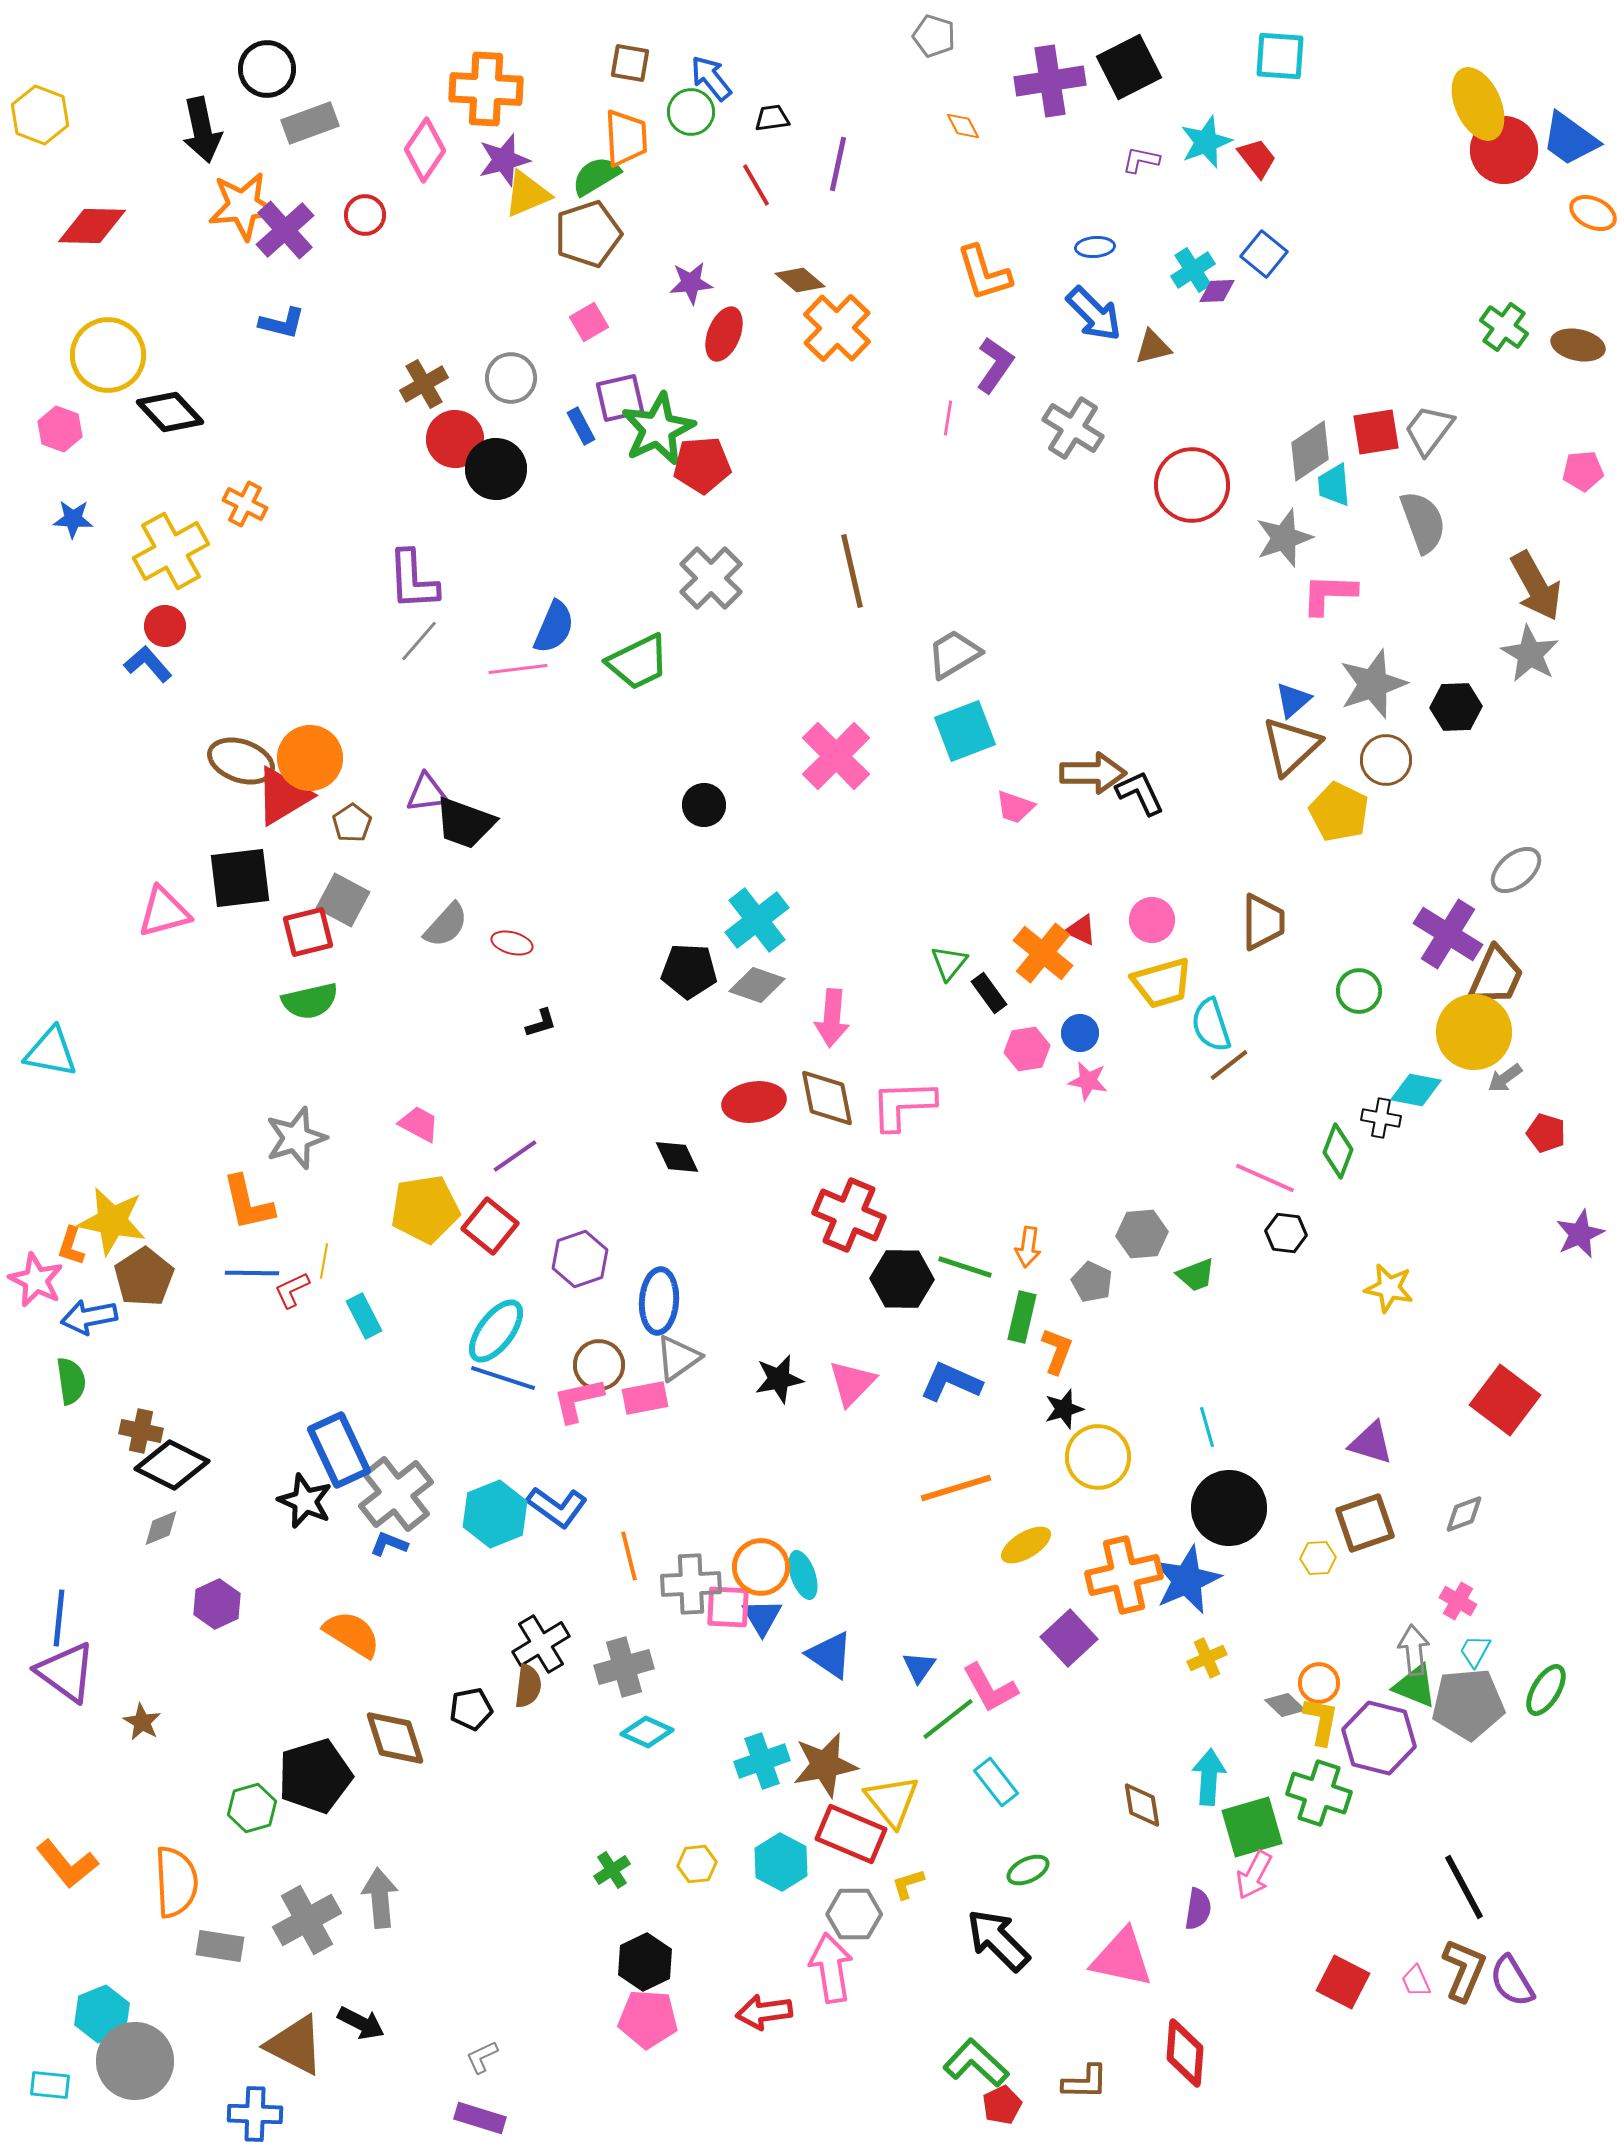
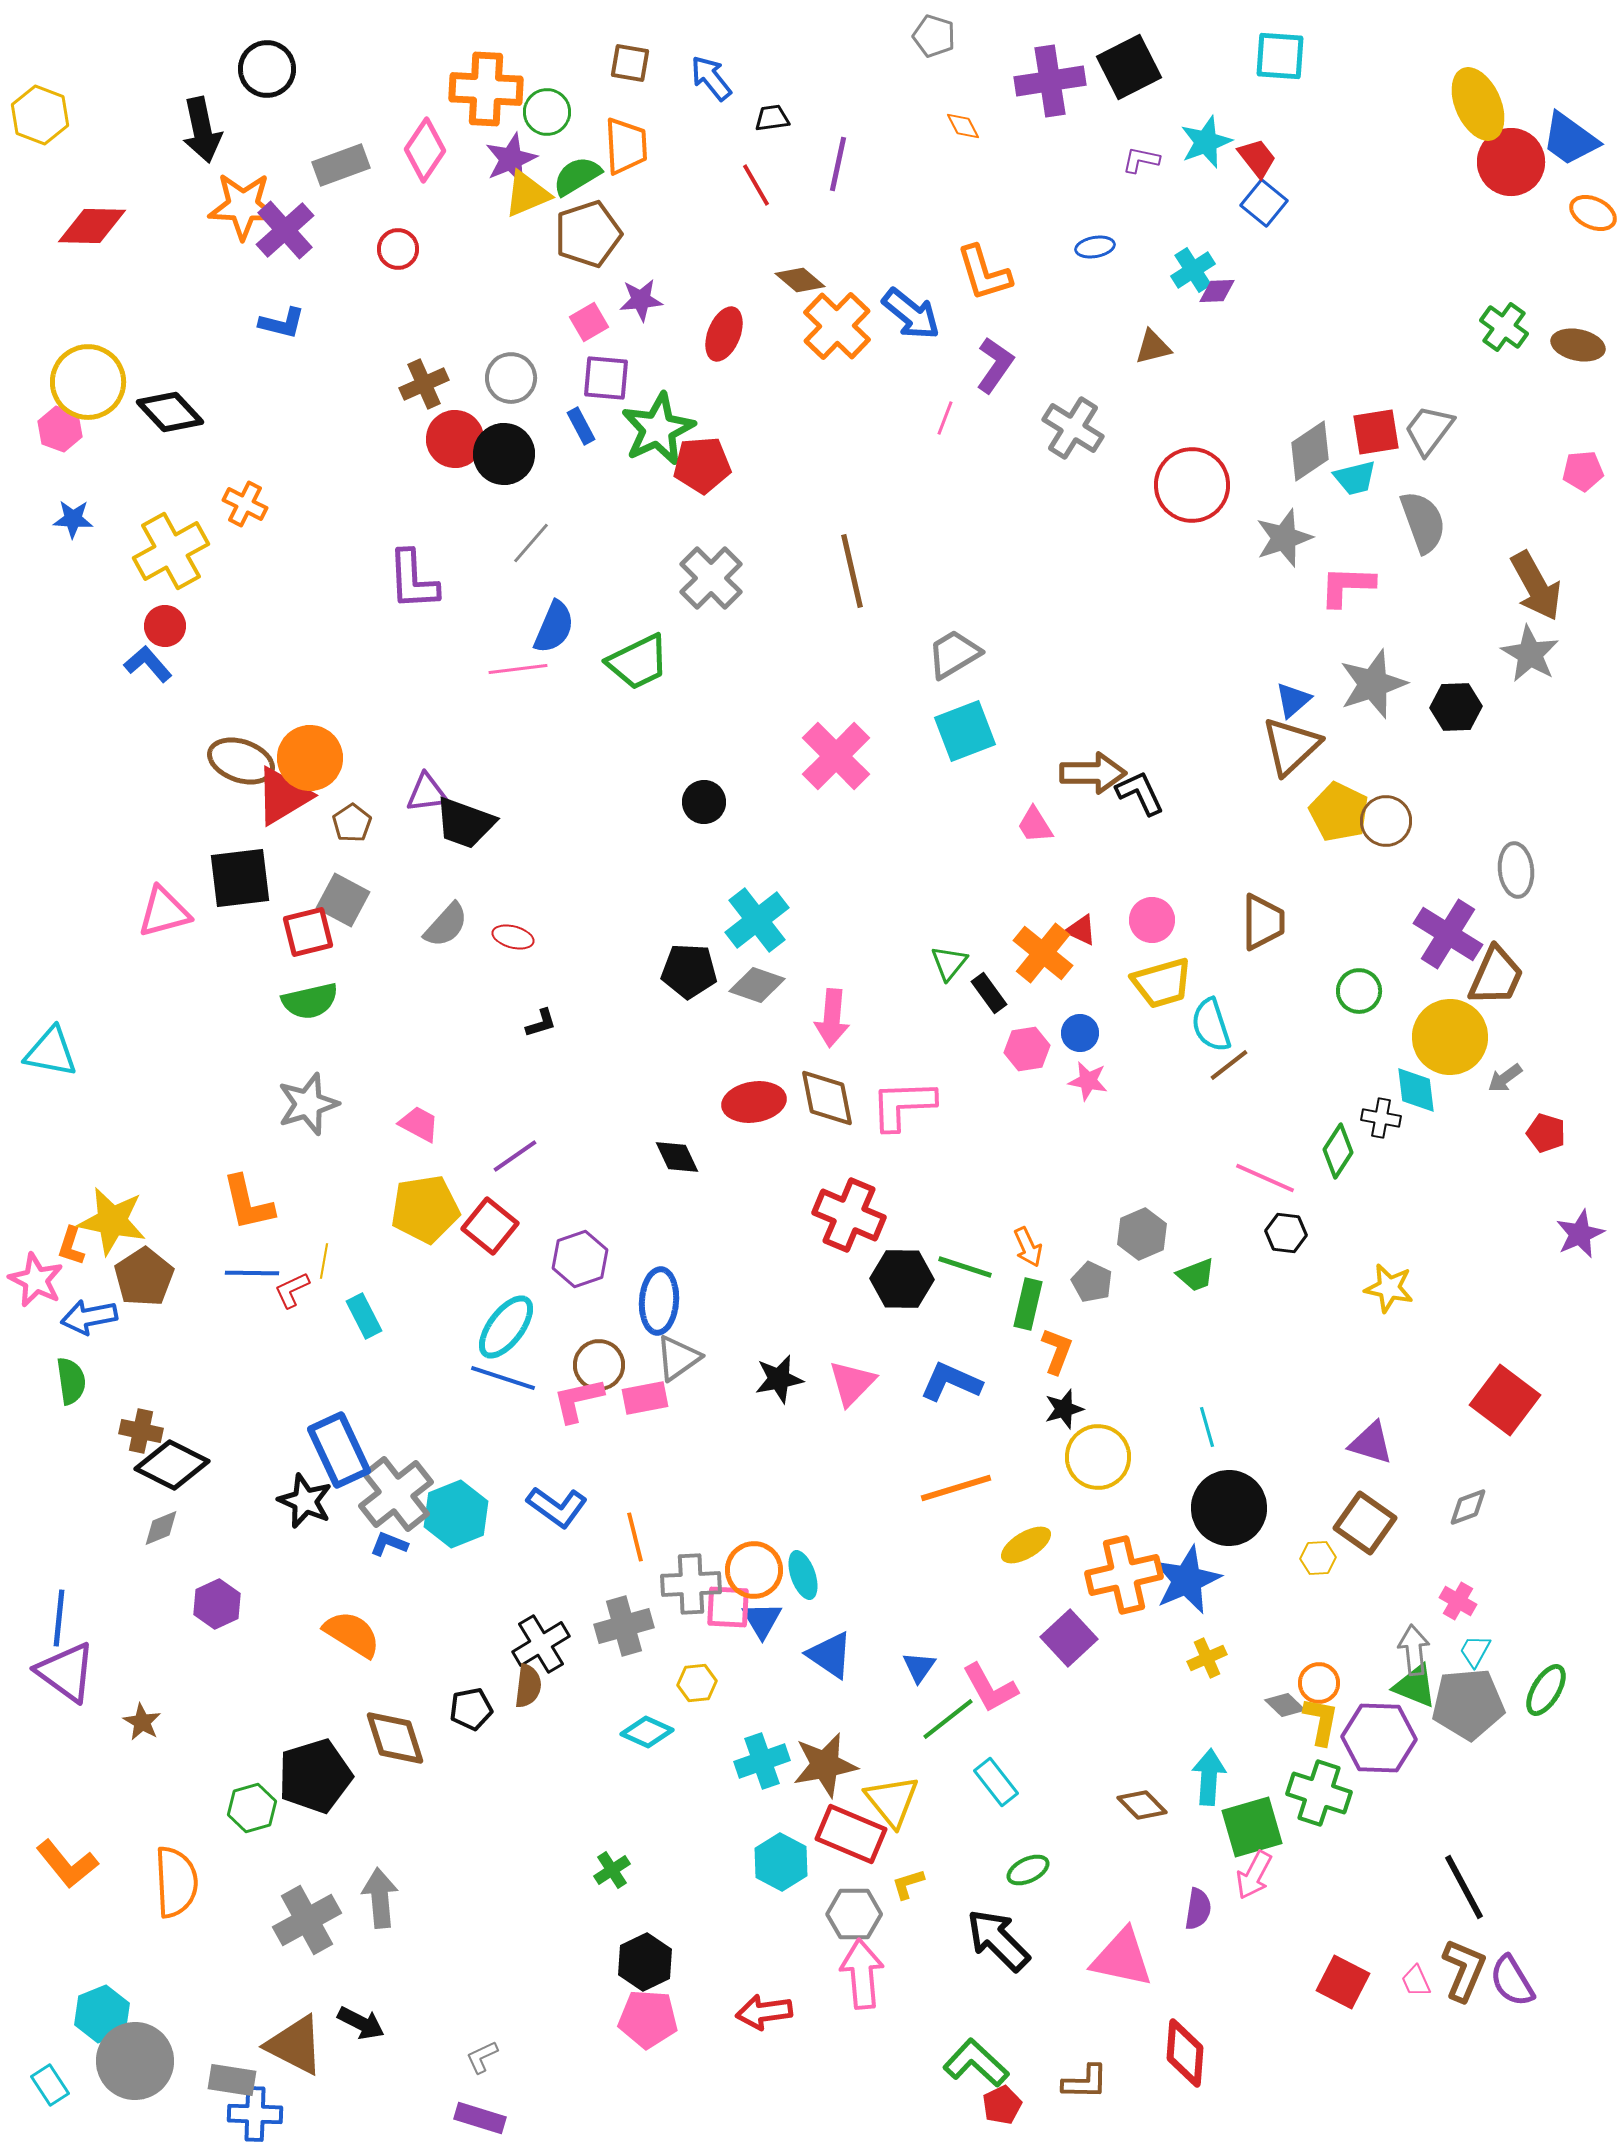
green circle at (691, 112): moved 144 px left
gray rectangle at (310, 123): moved 31 px right, 42 px down
orange trapezoid at (626, 138): moved 8 px down
red circle at (1504, 150): moved 7 px right, 12 px down
purple star at (504, 160): moved 7 px right, 1 px up; rotated 8 degrees counterclockwise
green semicircle at (596, 176): moved 19 px left
orange star at (243, 206): rotated 8 degrees clockwise
red circle at (365, 215): moved 33 px right, 34 px down
blue ellipse at (1095, 247): rotated 6 degrees counterclockwise
blue square at (1264, 254): moved 51 px up
purple star at (691, 283): moved 50 px left, 17 px down
blue arrow at (1094, 314): moved 183 px left; rotated 6 degrees counterclockwise
orange cross at (837, 328): moved 2 px up
yellow circle at (108, 355): moved 20 px left, 27 px down
brown cross at (424, 384): rotated 6 degrees clockwise
purple square at (620, 398): moved 14 px left, 20 px up; rotated 18 degrees clockwise
pink line at (948, 418): moved 3 px left; rotated 12 degrees clockwise
black circle at (496, 469): moved 8 px right, 15 px up
cyan trapezoid at (1334, 485): moved 21 px right, 7 px up; rotated 99 degrees counterclockwise
pink L-shape at (1329, 594): moved 18 px right, 8 px up
gray line at (419, 641): moved 112 px right, 98 px up
brown circle at (1386, 760): moved 61 px down
black circle at (704, 805): moved 3 px up
pink trapezoid at (1015, 807): moved 20 px right, 18 px down; rotated 39 degrees clockwise
gray ellipse at (1516, 870): rotated 56 degrees counterclockwise
red ellipse at (512, 943): moved 1 px right, 6 px up
yellow circle at (1474, 1032): moved 24 px left, 5 px down
cyan diamond at (1416, 1090): rotated 72 degrees clockwise
gray star at (296, 1138): moved 12 px right, 34 px up
green diamond at (1338, 1151): rotated 12 degrees clockwise
gray hexagon at (1142, 1234): rotated 18 degrees counterclockwise
orange arrow at (1028, 1247): rotated 33 degrees counterclockwise
green rectangle at (1022, 1317): moved 6 px right, 13 px up
cyan ellipse at (496, 1331): moved 10 px right, 4 px up
cyan hexagon at (495, 1514): moved 39 px left
gray diamond at (1464, 1514): moved 4 px right, 7 px up
brown square at (1365, 1523): rotated 36 degrees counterclockwise
orange line at (629, 1556): moved 6 px right, 19 px up
orange circle at (761, 1567): moved 7 px left, 3 px down
blue triangle at (762, 1617): moved 3 px down
gray cross at (624, 1667): moved 41 px up
purple hexagon at (1379, 1738): rotated 12 degrees counterclockwise
brown diamond at (1142, 1805): rotated 36 degrees counterclockwise
yellow hexagon at (697, 1864): moved 181 px up
gray rectangle at (220, 1946): moved 12 px right, 134 px down
pink arrow at (831, 1968): moved 31 px right, 6 px down; rotated 4 degrees clockwise
cyan rectangle at (50, 2085): rotated 51 degrees clockwise
